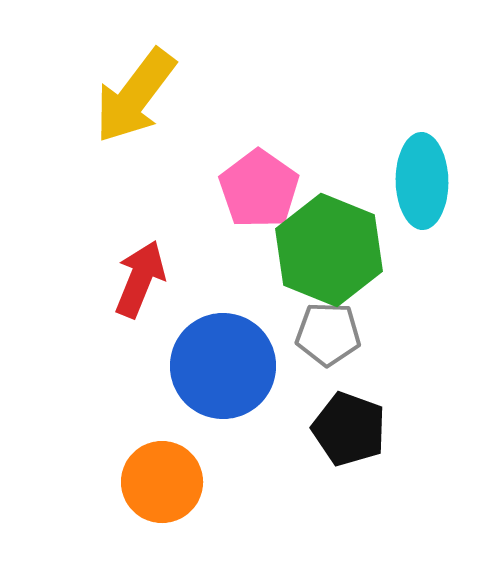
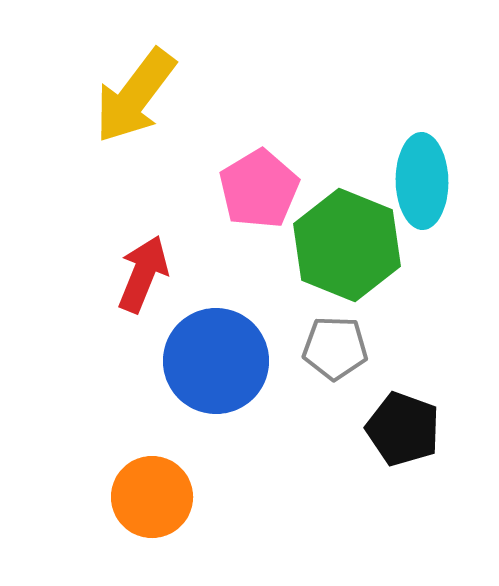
pink pentagon: rotated 6 degrees clockwise
green hexagon: moved 18 px right, 5 px up
red arrow: moved 3 px right, 5 px up
gray pentagon: moved 7 px right, 14 px down
blue circle: moved 7 px left, 5 px up
black pentagon: moved 54 px right
orange circle: moved 10 px left, 15 px down
